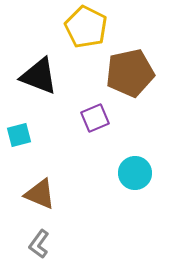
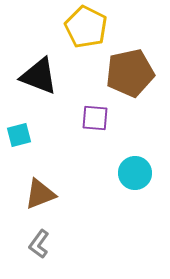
purple square: rotated 28 degrees clockwise
brown triangle: rotated 44 degrees counterclockwise
